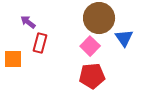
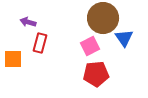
brown circle: moved 4 px right
purple arrow: rotated 21 degrees counterclockwise
pink square: rotated 18 degrees clockwise
red pentagon: moved 4 px right, 2 px up
